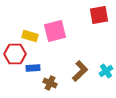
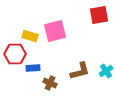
brown L-shape: rotated 30 degrees clockwise
